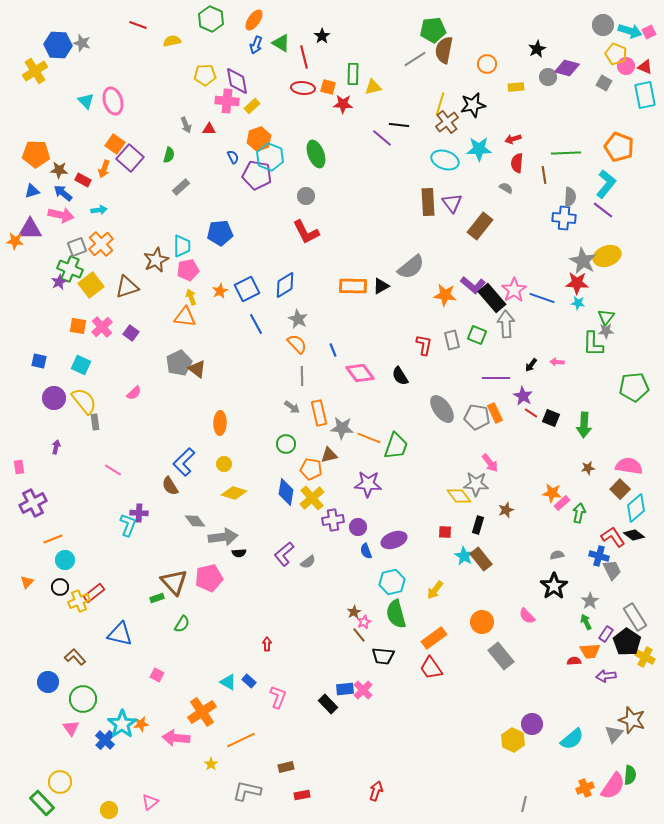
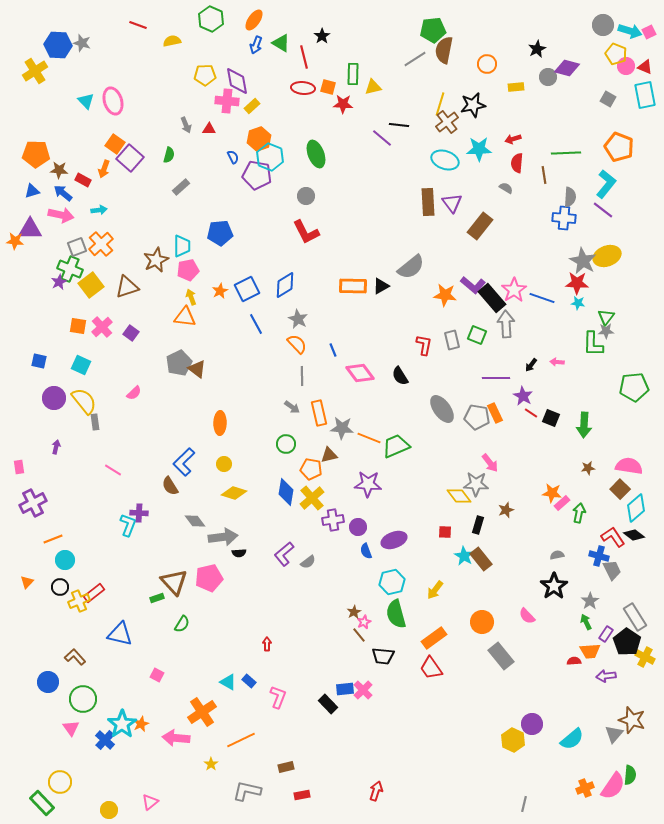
gray square at (604, 83): moved 4 px right, 16 px down
green trapezoid at (396, 446): rotated 132 degrees counterclockwise
orange star at (141, 724): rotated 14 degrees counterclockwise
